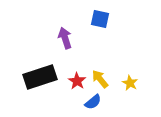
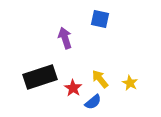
red star: moved 4 px left, 7 px down
